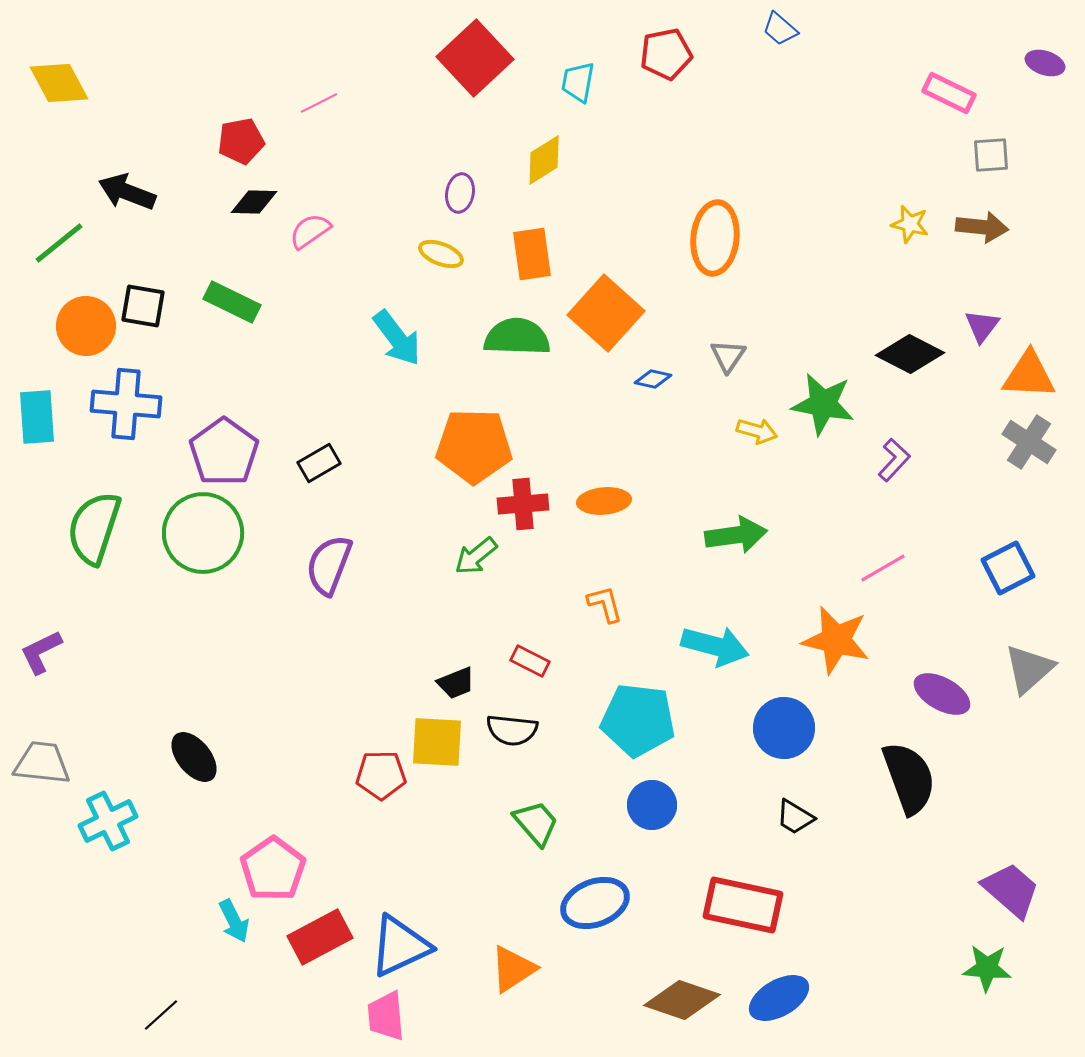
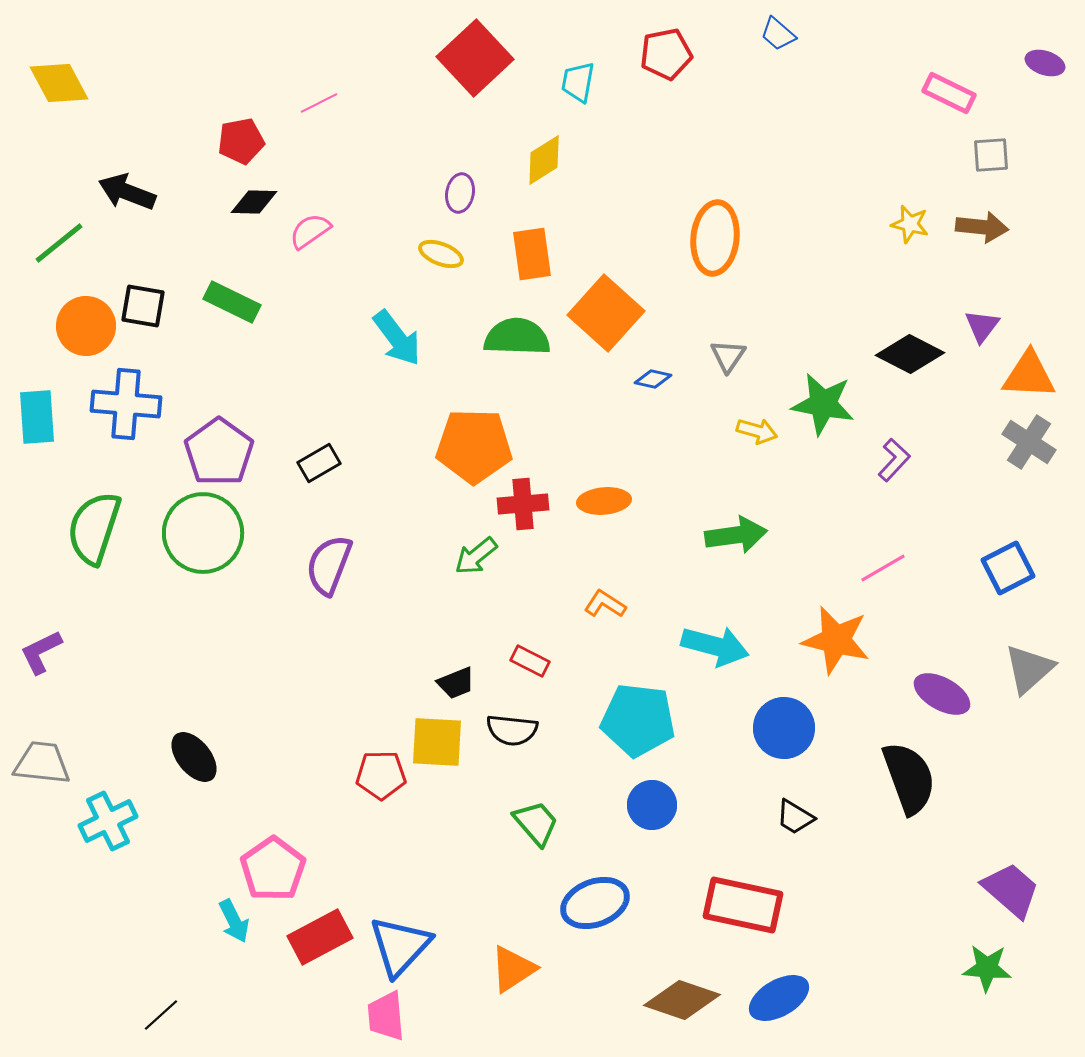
blue trapezoid at (780, 29): moved 2 px left, 5 px down
purple pentagon at (224, 452): moved 5 px left
orange L-shape at (605, 604): rotated 42 degrees counterclockwise
blue triangle at (400, 946): rotated 22 degrees counterclockwise
